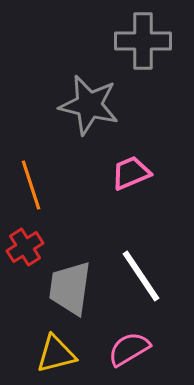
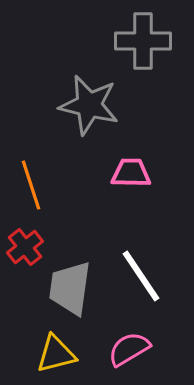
pink trapezoid: rotated 24 degrees clockwise
red cross: rotated 6 degrees counterclockwise
